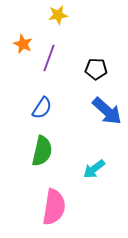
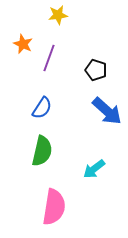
black pentagon: moved 1 px down; rotated 15 degrees clockwise
